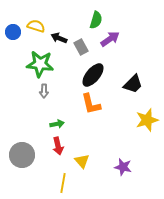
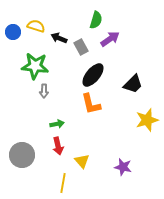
green star: moved 5 px left, 2 px down
